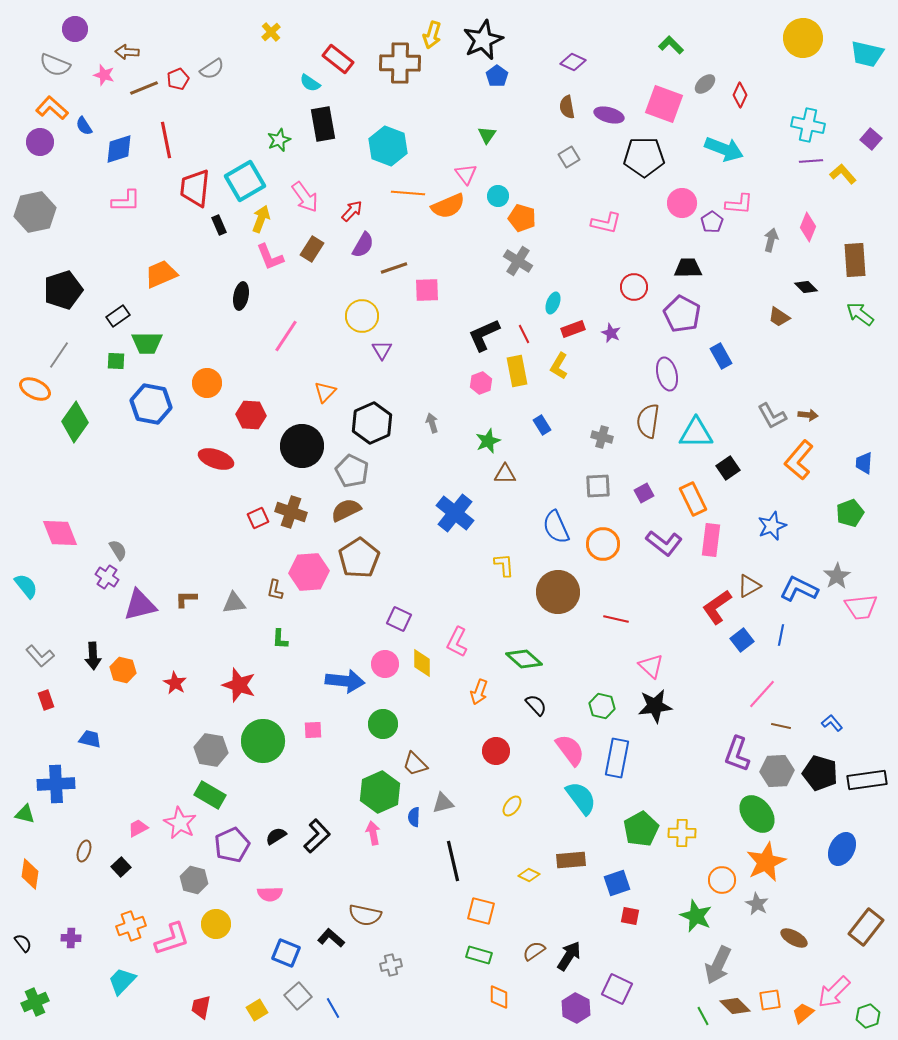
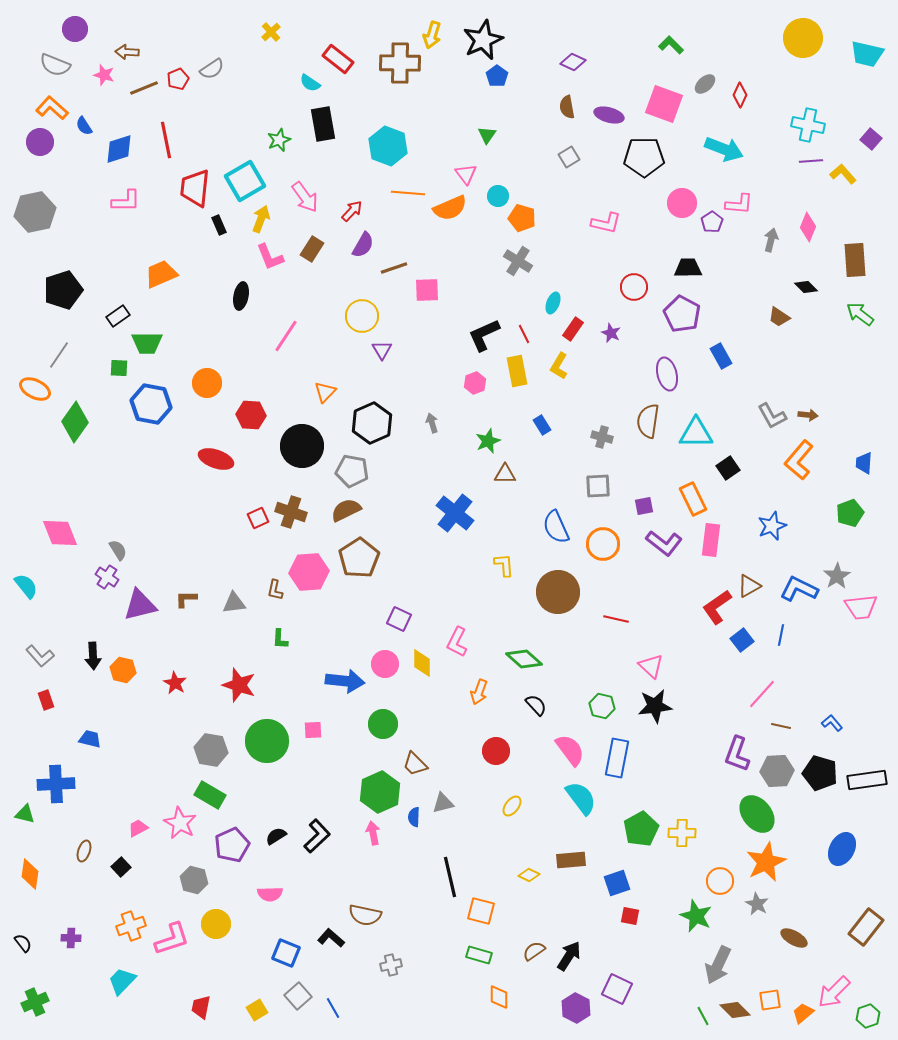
orange semicircle at (448, 206): moved 2 px right, 2 px down
red rectangle at (573, 329): rotated 35 degrees counterclockwise
green square at (116, 361): moved 3 px right, 7 px down
pink hexagon at (481, 383): moved 6 px left
gray pentagon at (352, 471): rotated 16 degrees counterclockwise
purple square at (644, 493): moved 13 px down; rotated 18 degrees clockwise
green circle at (263, 741): moved 4 px right
black line at (453, 861): moved 3 px left, 16 px down
orange circle at (722, 880): moved 2 px left, 1 px down
brown diamond at (735, 1006): moved 4 px down
